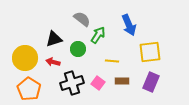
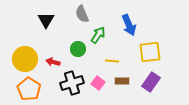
gray semicircle: moved 5 px up; rotated 150 degrees counterclockwise
black triangle: moved 8 px left, 19 px up; rotated 42 degrees counterclockwise
yellow circle: moved 1 px down
purple rectangle: rotated 12 degrees clockwise
